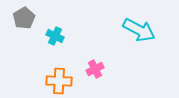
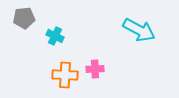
gray pentagon: rotated 25 degrees clockwise
pink cross: rotated 24 degrees clockwise
orange cross: moved 6 px right, 6 px up
